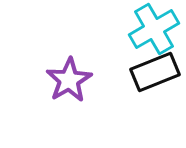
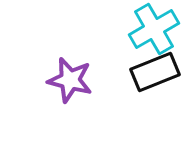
purple star: moved 1 px right; rotated 27 degrees counterclockwise
